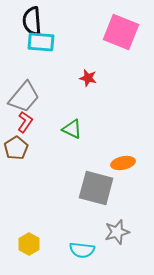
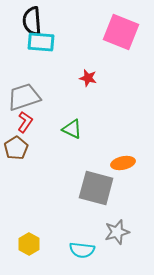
gray trapezoid: rotated 148 degrees counterclockwise
